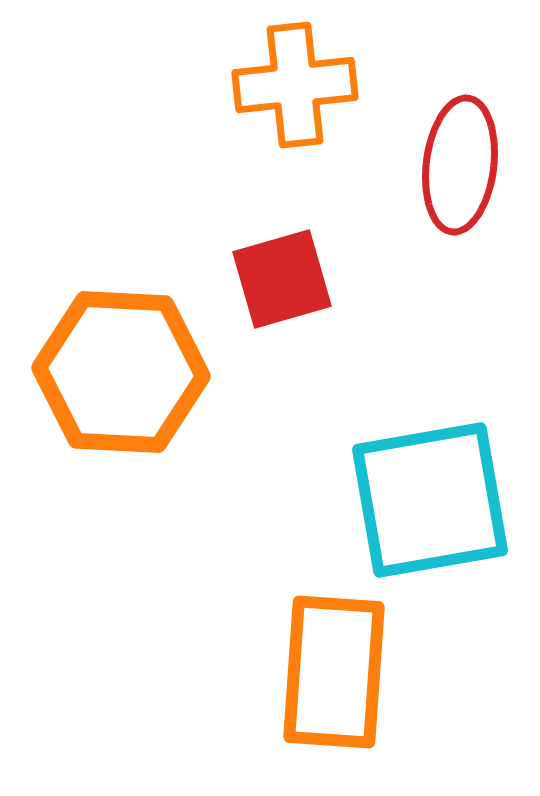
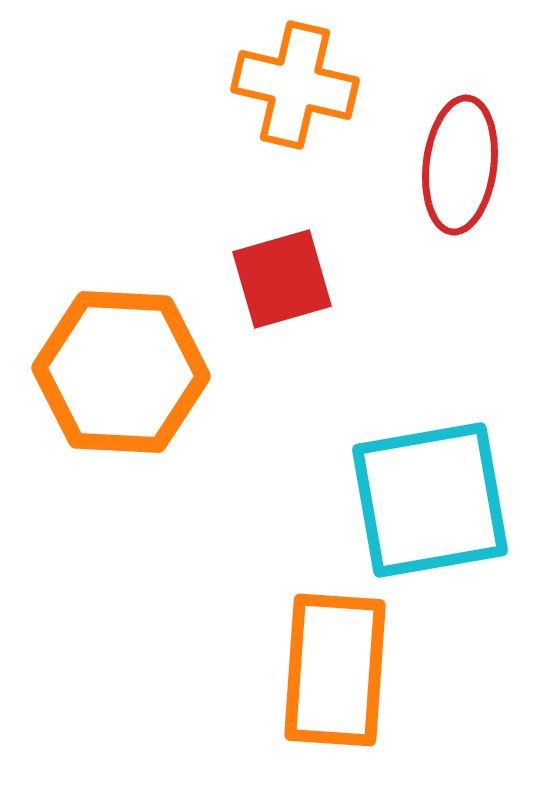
orange cross: rotated 19 degrees clockwise
orange rectangle: moved 1 px right, 2 px up
